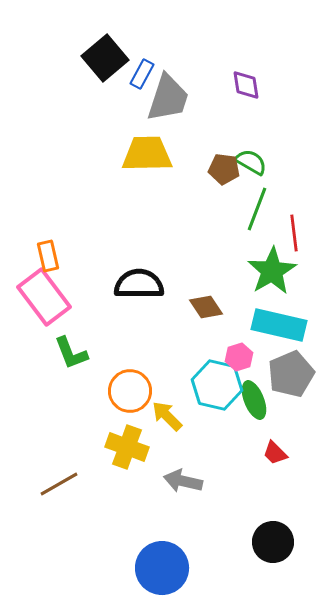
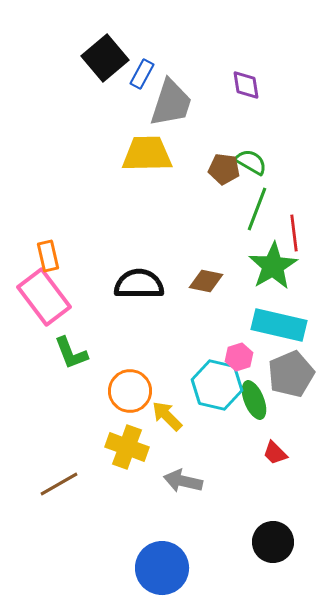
gray trapezoid: moved 3 px right, 5 px down
green star: moved 1 px right, 5 px up
brown diamond: moved 26 px up; rotated 44 degrees counterclockwise
